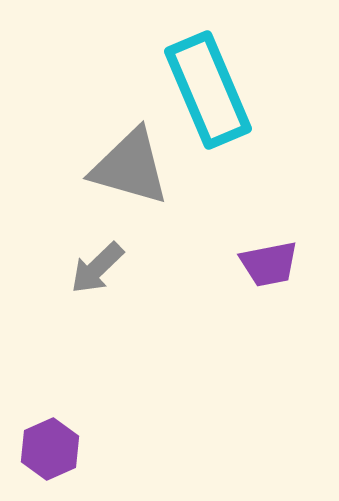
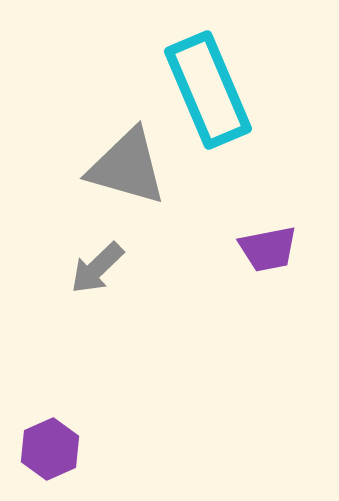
gray triangle: moved 3 px left
purple trapezoid: moved 1 px left, 15 px up
